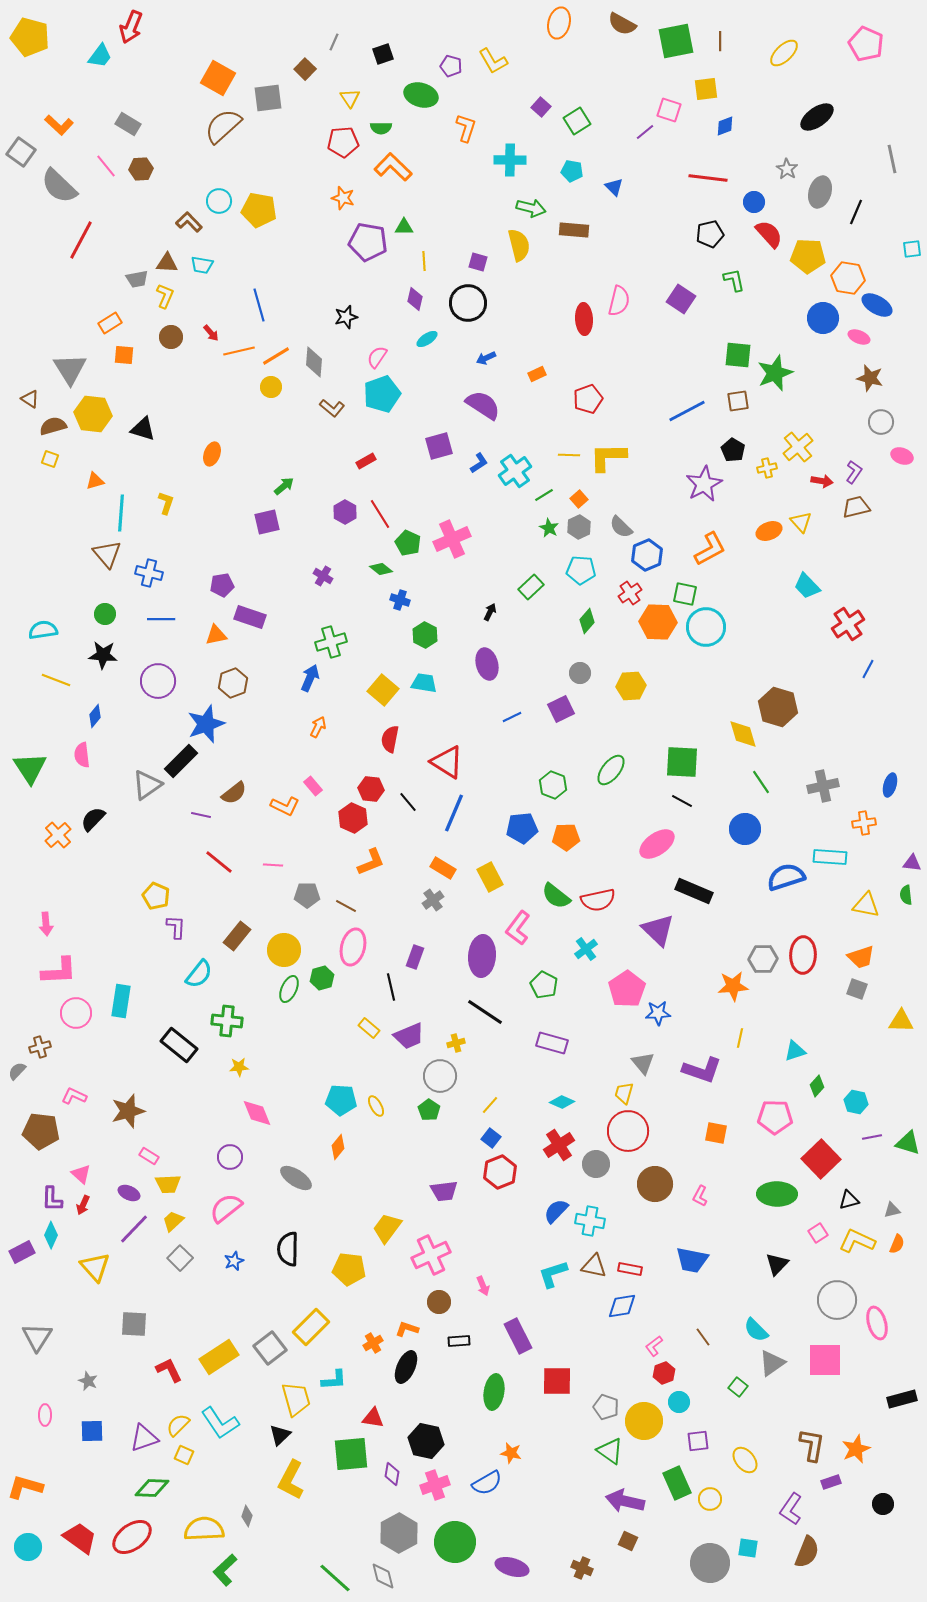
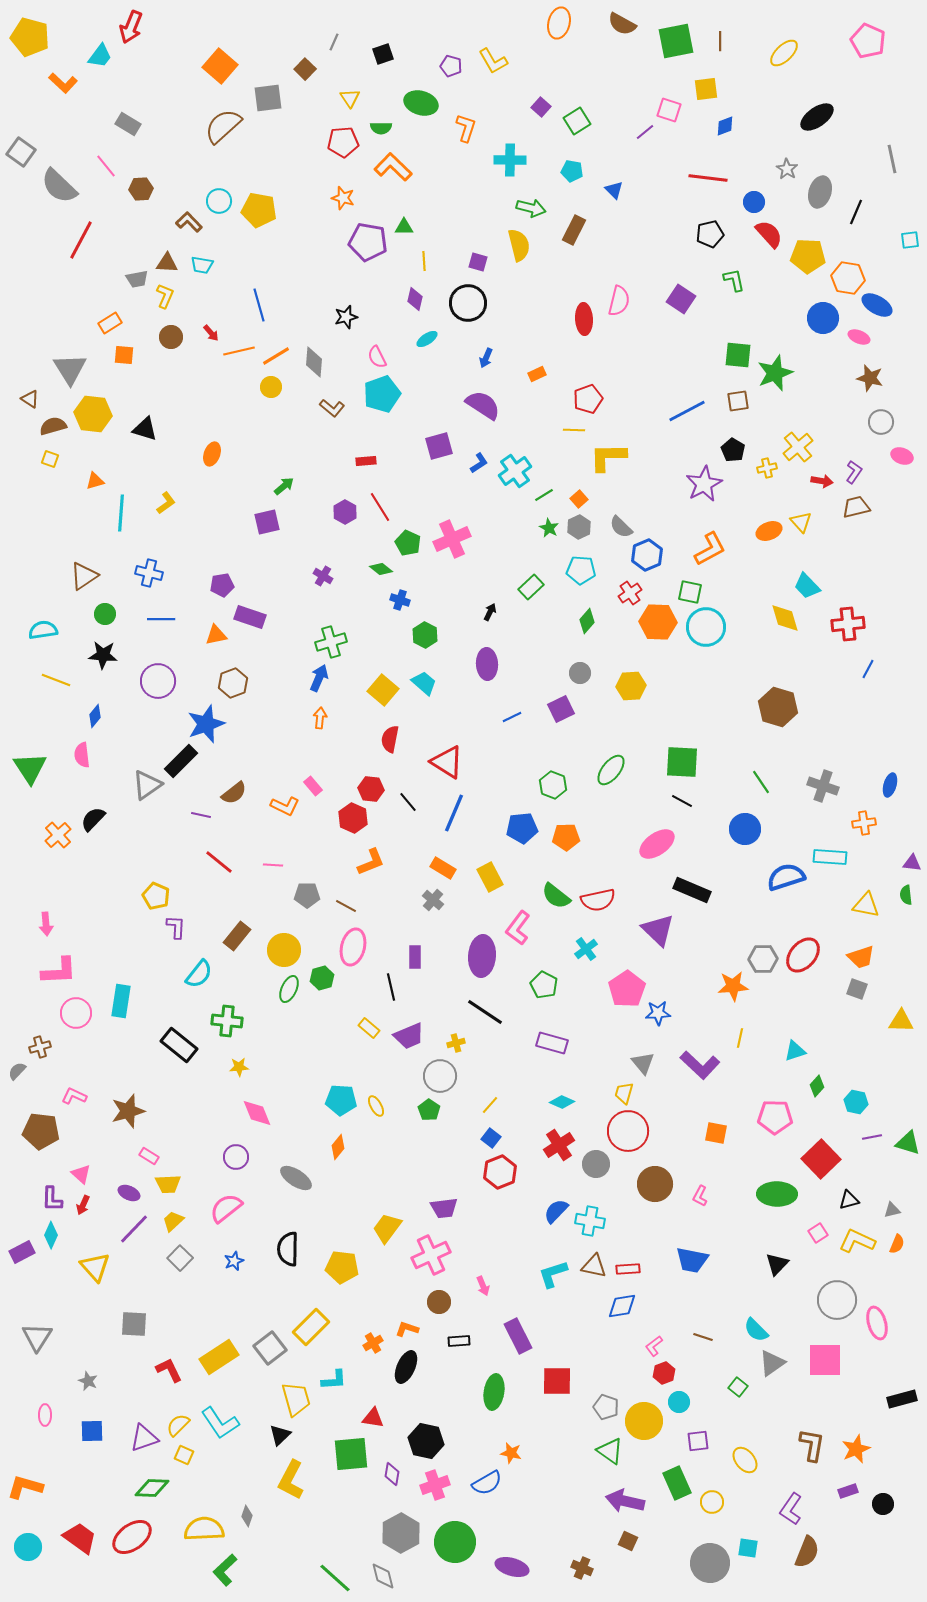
pink pentagon at (866, 44): moved 2 px right, 3 px up
orange square at (218, 78): moved 2 px right, 12 px up; rotated 12 degrees clockwise
green ellipse at (421, 95): moved 8 px down
orange L-shape at (59, 125): moved 4 px right, 42 px up
brown hexagon at (141, 169): moved 20 px down
blue triangle at (614, 187): moved 3 px down
brown rectangle at (574, 230): rotated 68 degrees counterclockwise
cyan square at (912, 249): moved 2 px left, 9 px up
pink semicircle at (377, 357): rotated 60 degrees counterclockwise
blue arrow at (486, 358): rotated 42 degrees counterclockwise
black triangle at (143, 429): moved 2 px right
yellow line at (569, 455): moved 5 px right, 25 px up
red rectangle at (366, 461): rotated 24 degrees clockwise
yellow L-shape at (166, 503): rotated 35 degrees clockwise
red line at (380, 514): moved 7 px up
brown triangle at (107, 554): moved 23 px left, 22 px down; rotated 36 degrees clockwise
green square at (685, 594): moved 5 px right, 2 px up
red cross at (848, 624): rotated 28 degrees clockwise
purple ellipse at (487, 664): rotated 12 degrees clockwise
blue arrow at (310, 678): moved 9 px right
cyan trapezoid at (424, 683): rotated 32 degrees clockwise
orange arrow at (318, 727): moved 2 px right, 9 px up; rotated 20 degrees counterclockwise
yellow diamond at (743, 734): moved 42 px right, 116 px up
gray cross at (823, 786): rotated 32 degrees clockwise
black rectangle at (694, 891): moved 2 px left, 1 px up
gray cross at (433, 900): rotated 15 degrees counterclockwise
red ellipse at (803, 955): rotated 39 degrees clockwise
purple rectangle at (415, 957): rotated 20 degrees counterclockwise
purple L-shape at (702, 1070): moved 2 px left, 5 px up; rotated 24 degrees clockwise
purple circle at (230, 1157): moved 6 px right
purple trapezoid at (444, 1191): moved 17 px down
yellow pentagon at (349, 1269): moved 7 px left, 2 px up
red rectangle at (630, 1269): moved 2 px left; rotated 15 degrees counterclockwise
brown line at (703, 1337): rotated 36 degrees counterclockwise
purple rectangle at (831, 1482): moved 17 px right, 9 px down
yellow circle at (710, 1499): moved 2 px right, 3 px down
gray hexagon at (399, 1533): moved 2 px right
